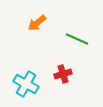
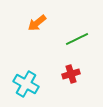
green line: rotated 50 degrees counterclockwise
red cross: moved 8 px right
